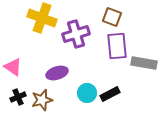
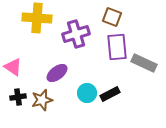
yellow cross: moved 5 px left; rotated 16 degrees counterclockwise
purple rectangle: moved 1 px down
gray rectangle: rotated 15 degrees clockwise
purple ellipse: rotated 20 degrees counterclockwise
black cross: rotated 14 degrees clockwise
